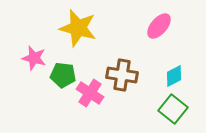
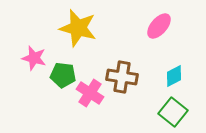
brown cross: moved 2 px down
green square: moved 3 px down
